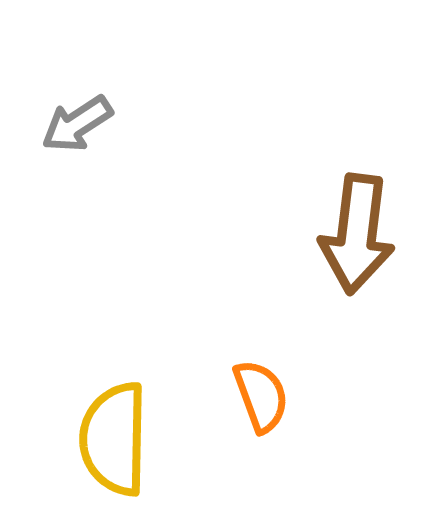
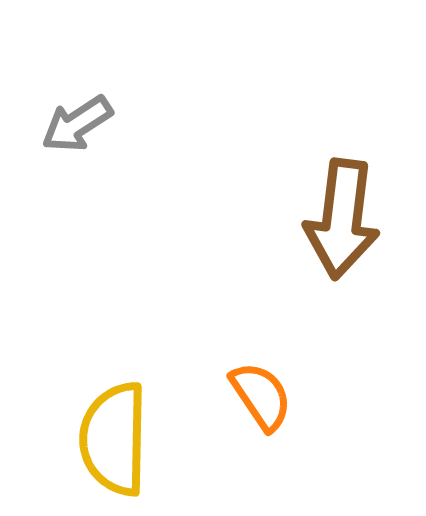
brown arrow: moved 15 px left, 15 px up
orange semicircle: rotated 14 degrees counterclockwise
